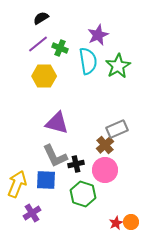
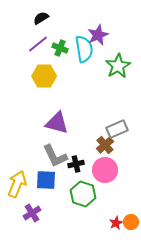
cyan semicircle: moved 4 px left, 12 px up
